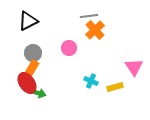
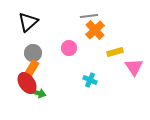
black triangle: moved 1 px down; rotated 15 degrees counterclockwise
cyan cross: moved 1 px left, 1 px up
yellow rectangle: moved 35 px up
